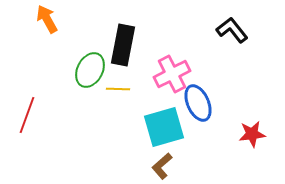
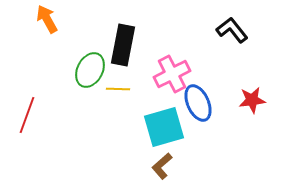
red star: moved 34 px up
